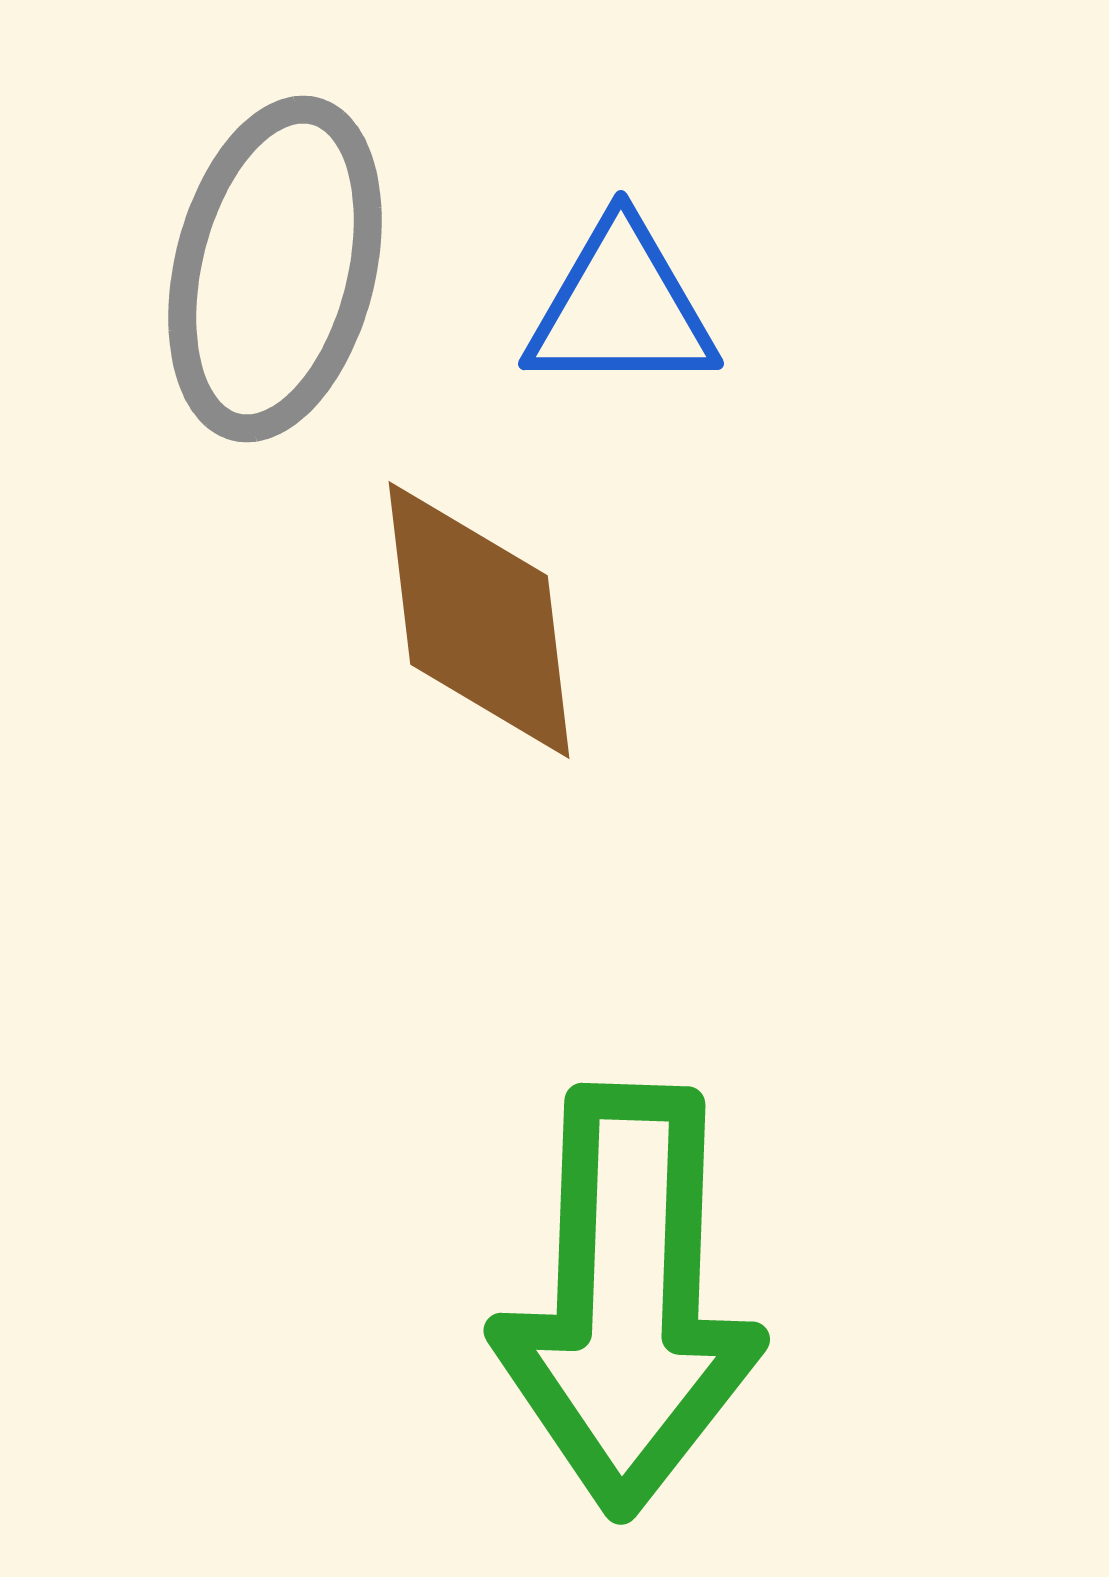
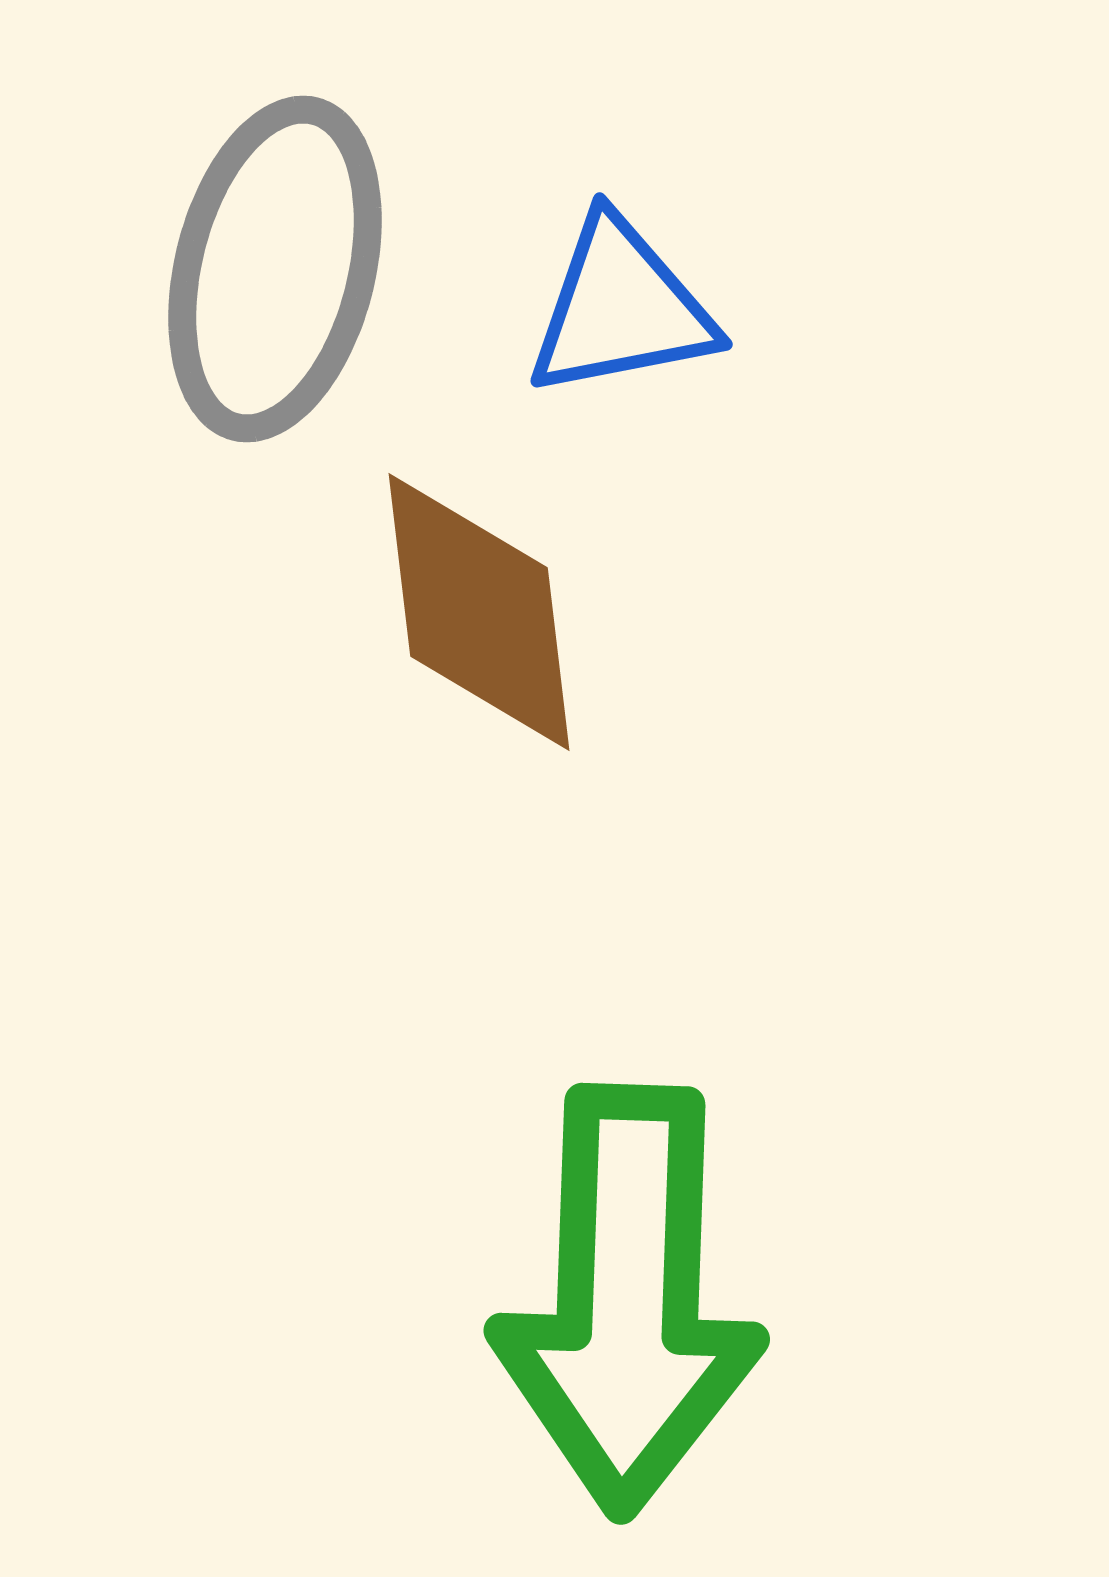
blue triangle: rotated 11 degrees counterclockwise
brown diamond: moved 8 px up
